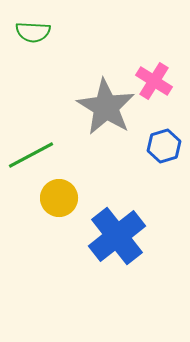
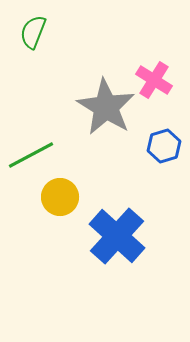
green semicircle: rotated 108 degrees clockwise
pink cross: moved 1 px up
yellow circle: moved 1 px right, 1 px up
blue cross: rotated 10 degrees counterclockwise
